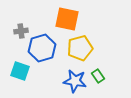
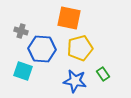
orange square: moved 2 px right, 1 px up
gray cross: rotated 24 degrees clockwise
blue hexagon: moved 1 px down; rotated 20 degrees clockwise
cyan square: moved 3 px right
green rectangle: moved 5 px right, 2 px up
